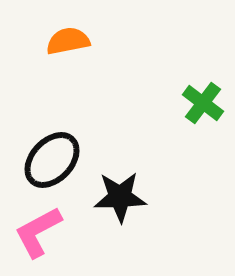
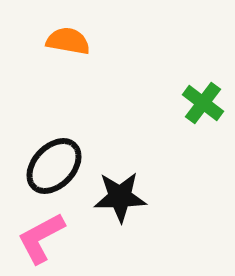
orange semicircle: rotated 21 degrees clockwise
black ellipse: moved 2 px right, 6 px down
pink L-shape: moved 3 px right, 6 px down
